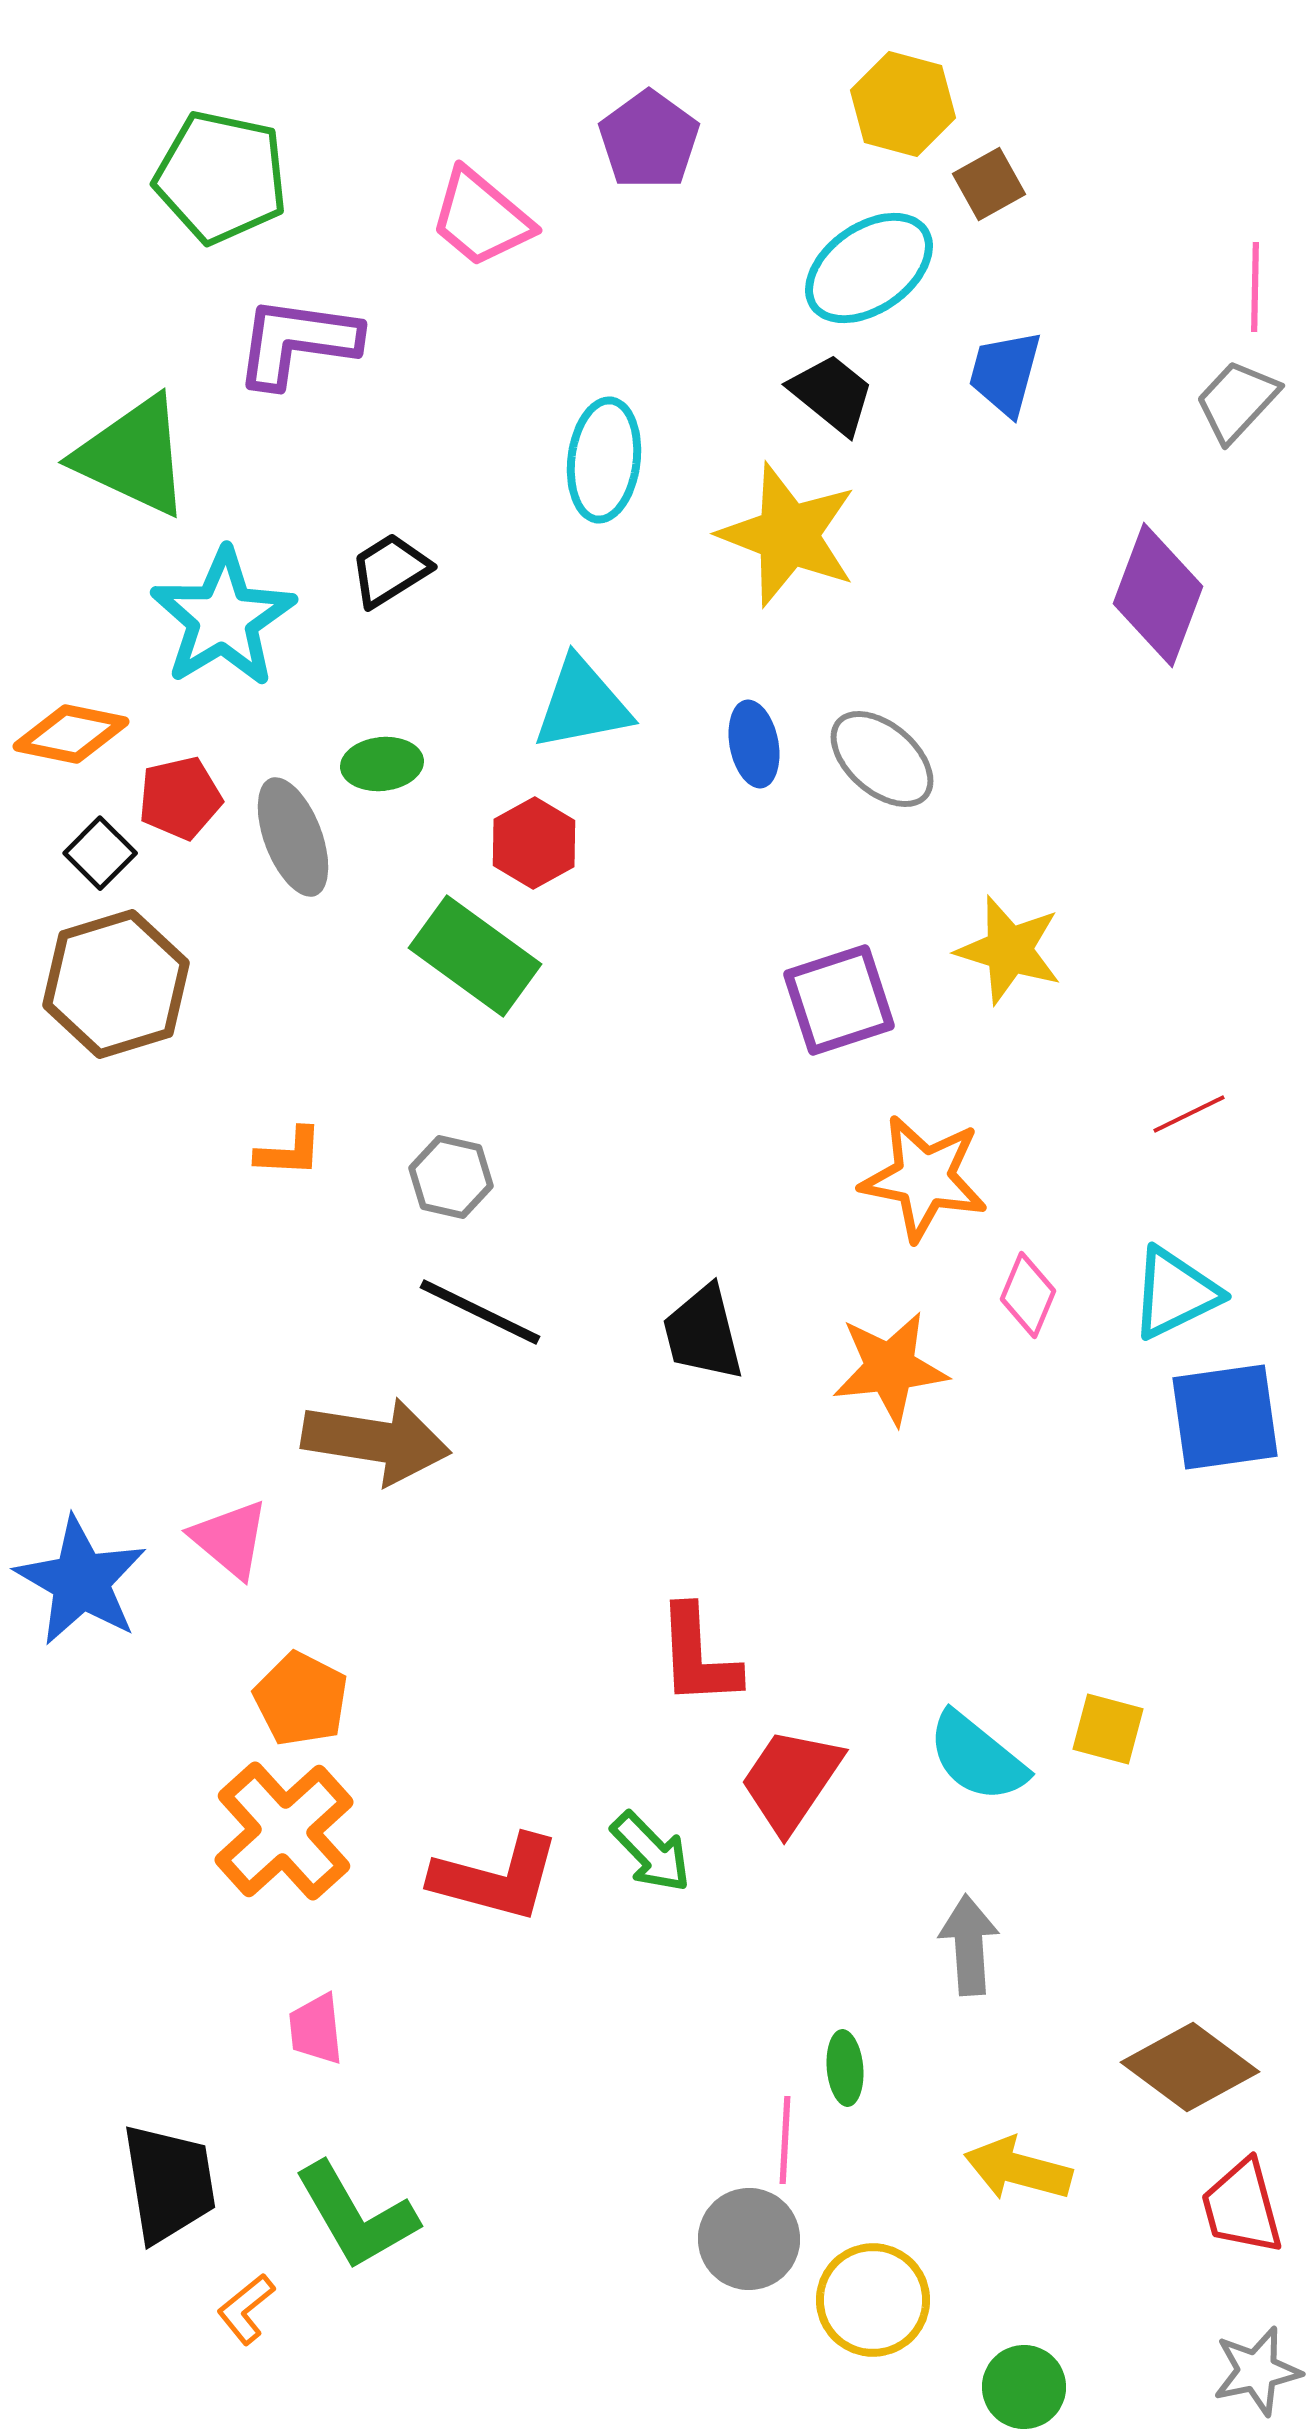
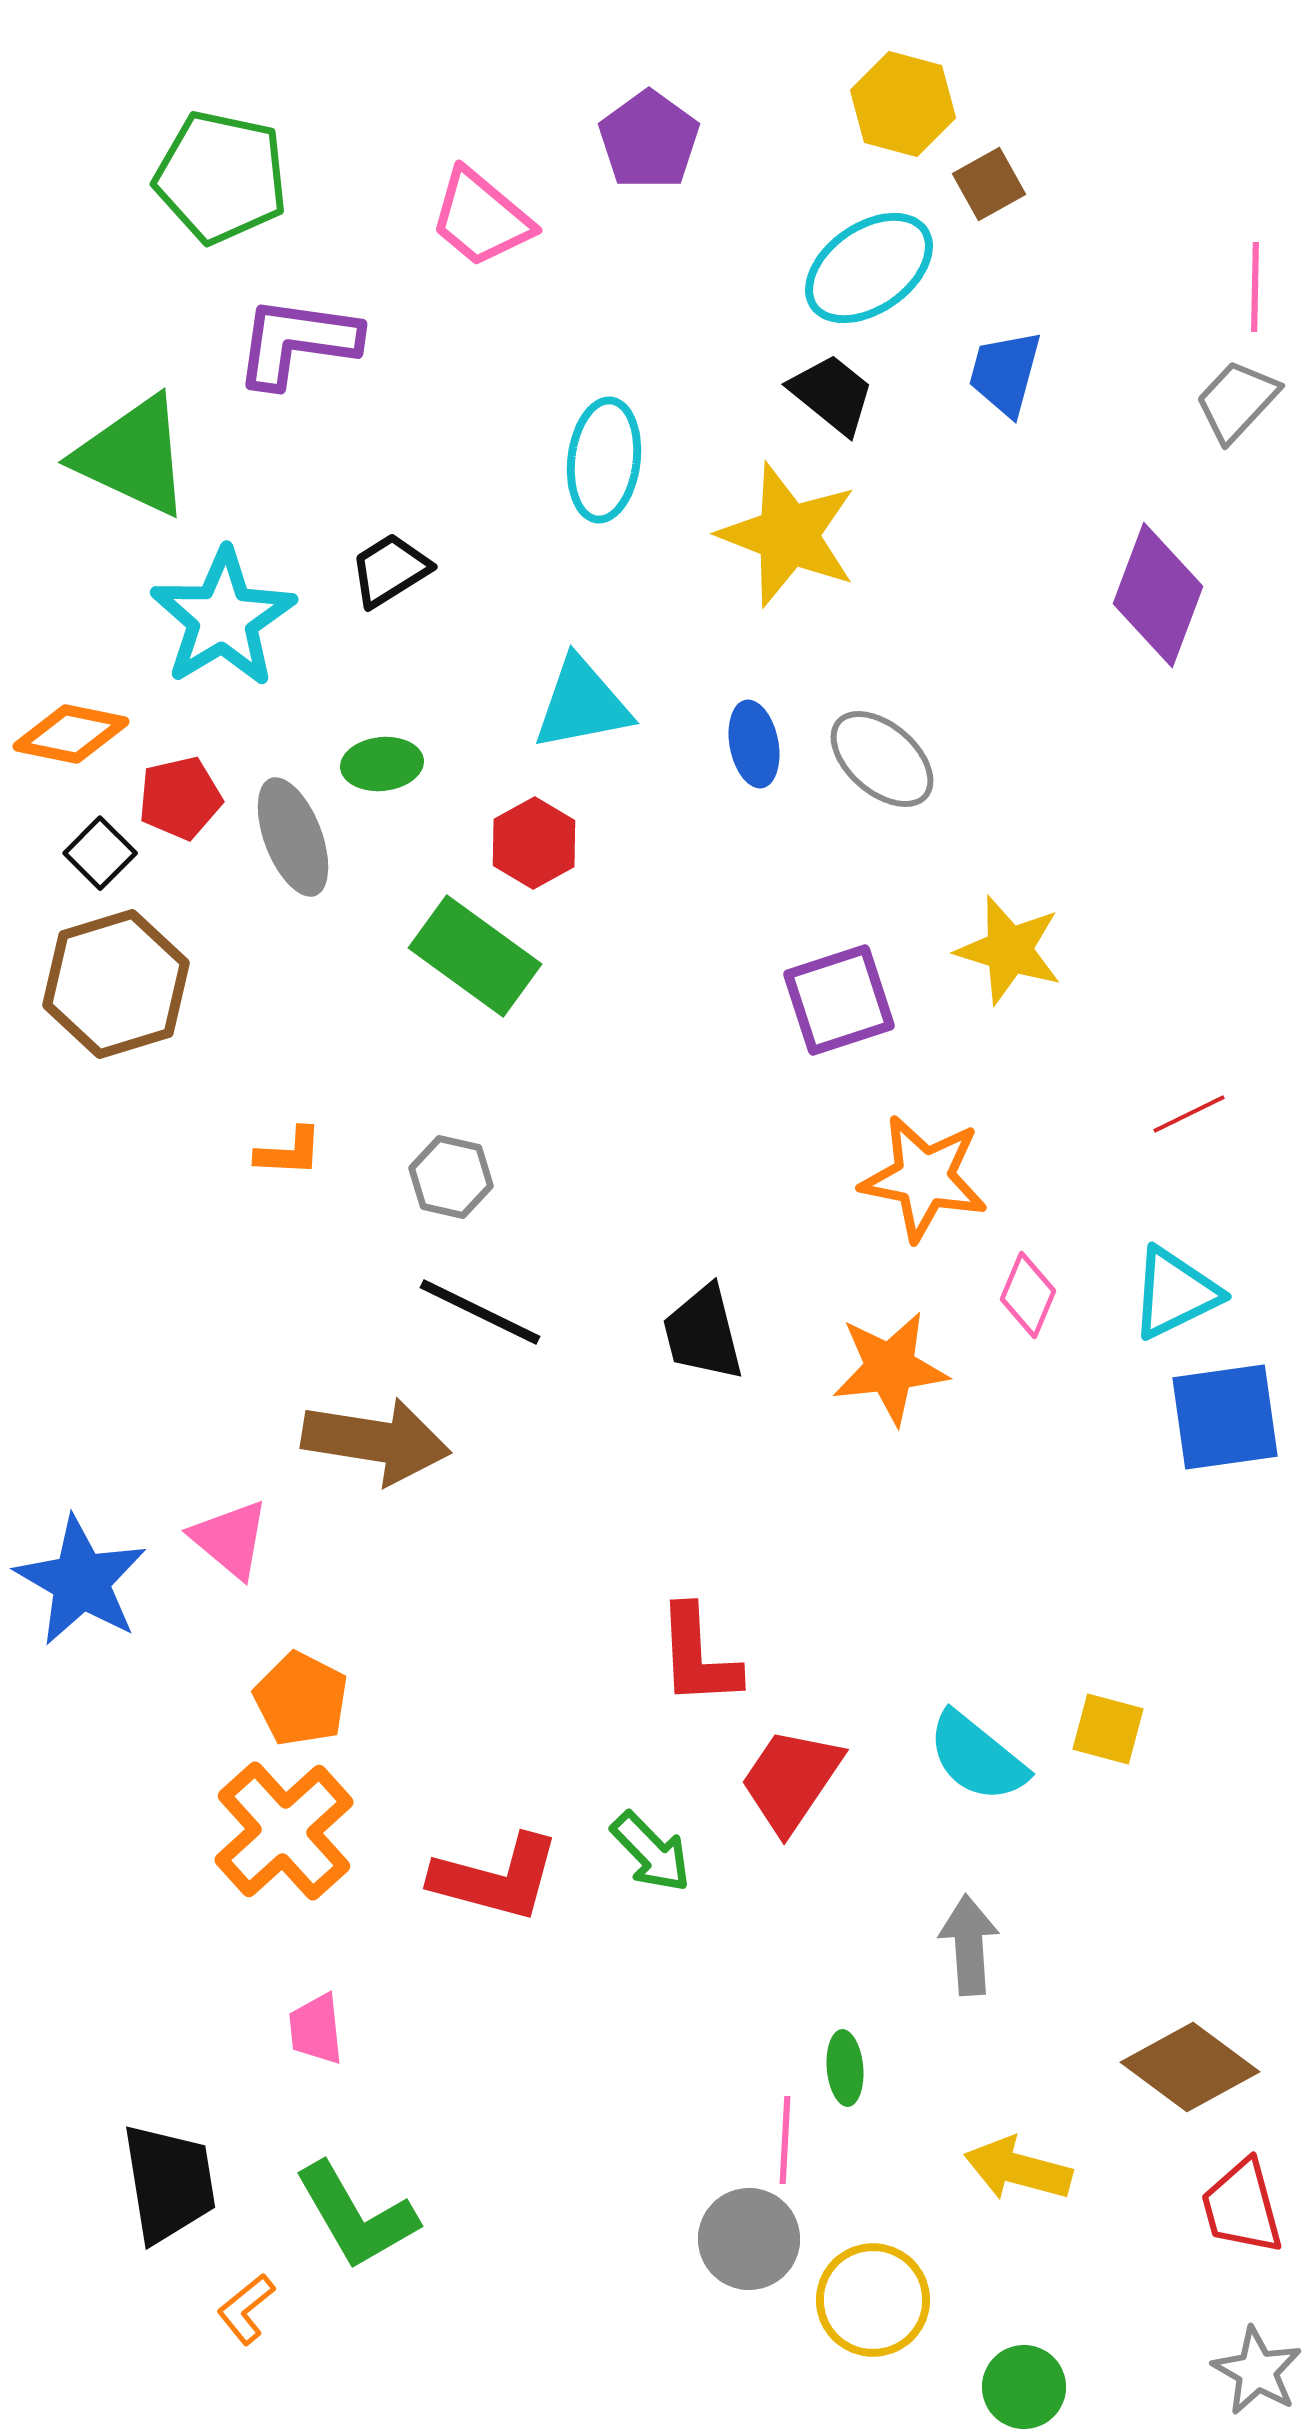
gray star at (1257, 2371): rotated 30 degrees counterclockwise
